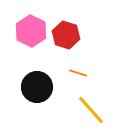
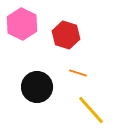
pink hexagon: moved 9 px left, 7 px up
